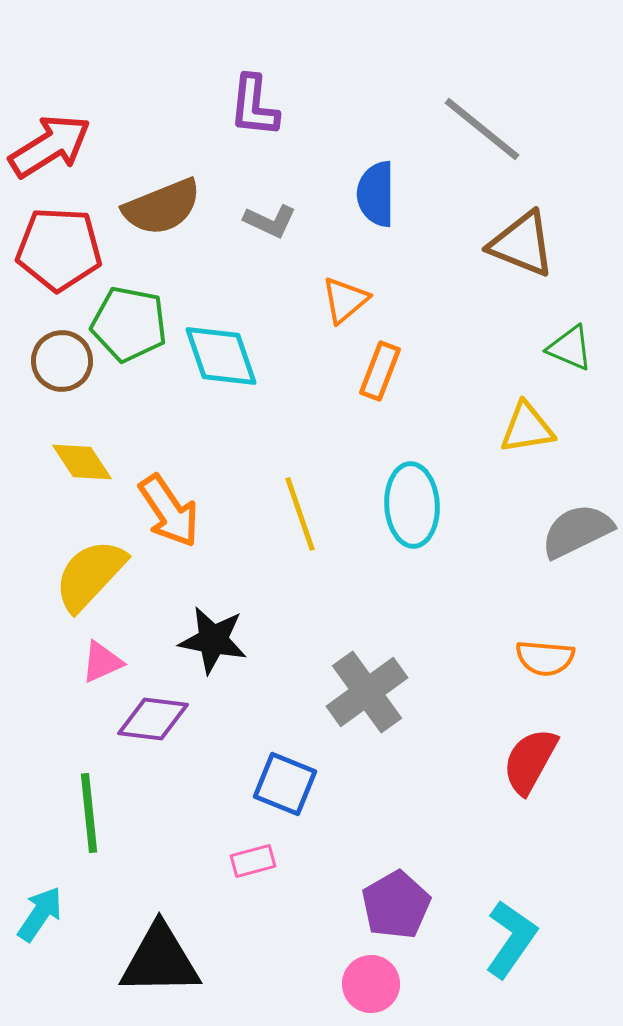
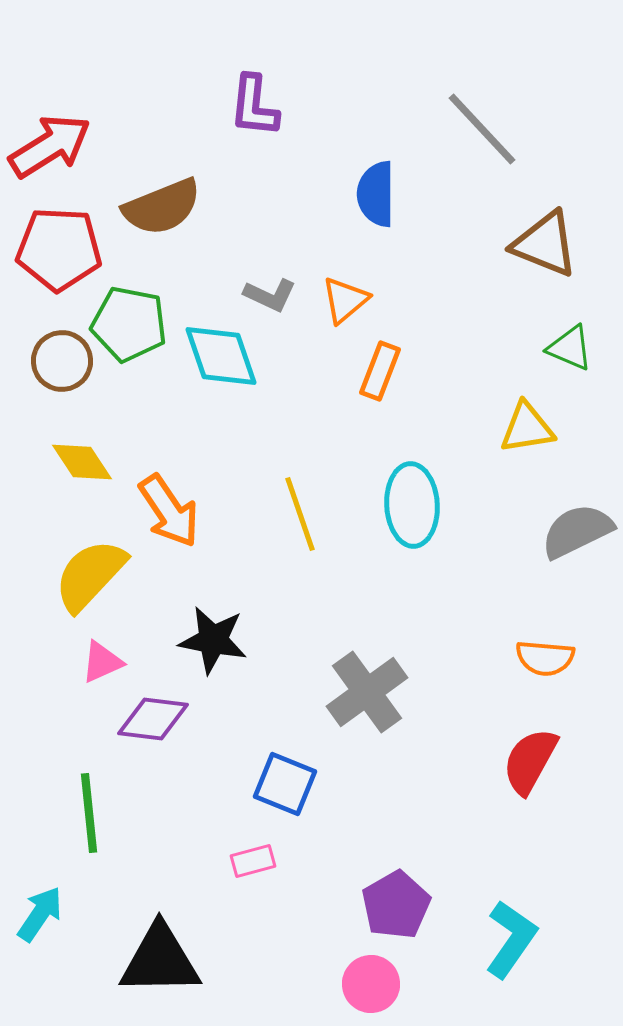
gray line: rotated 8 degrees clockwise
gray L-shape: moved 74 px down
brown triangle: moved 23 px right
